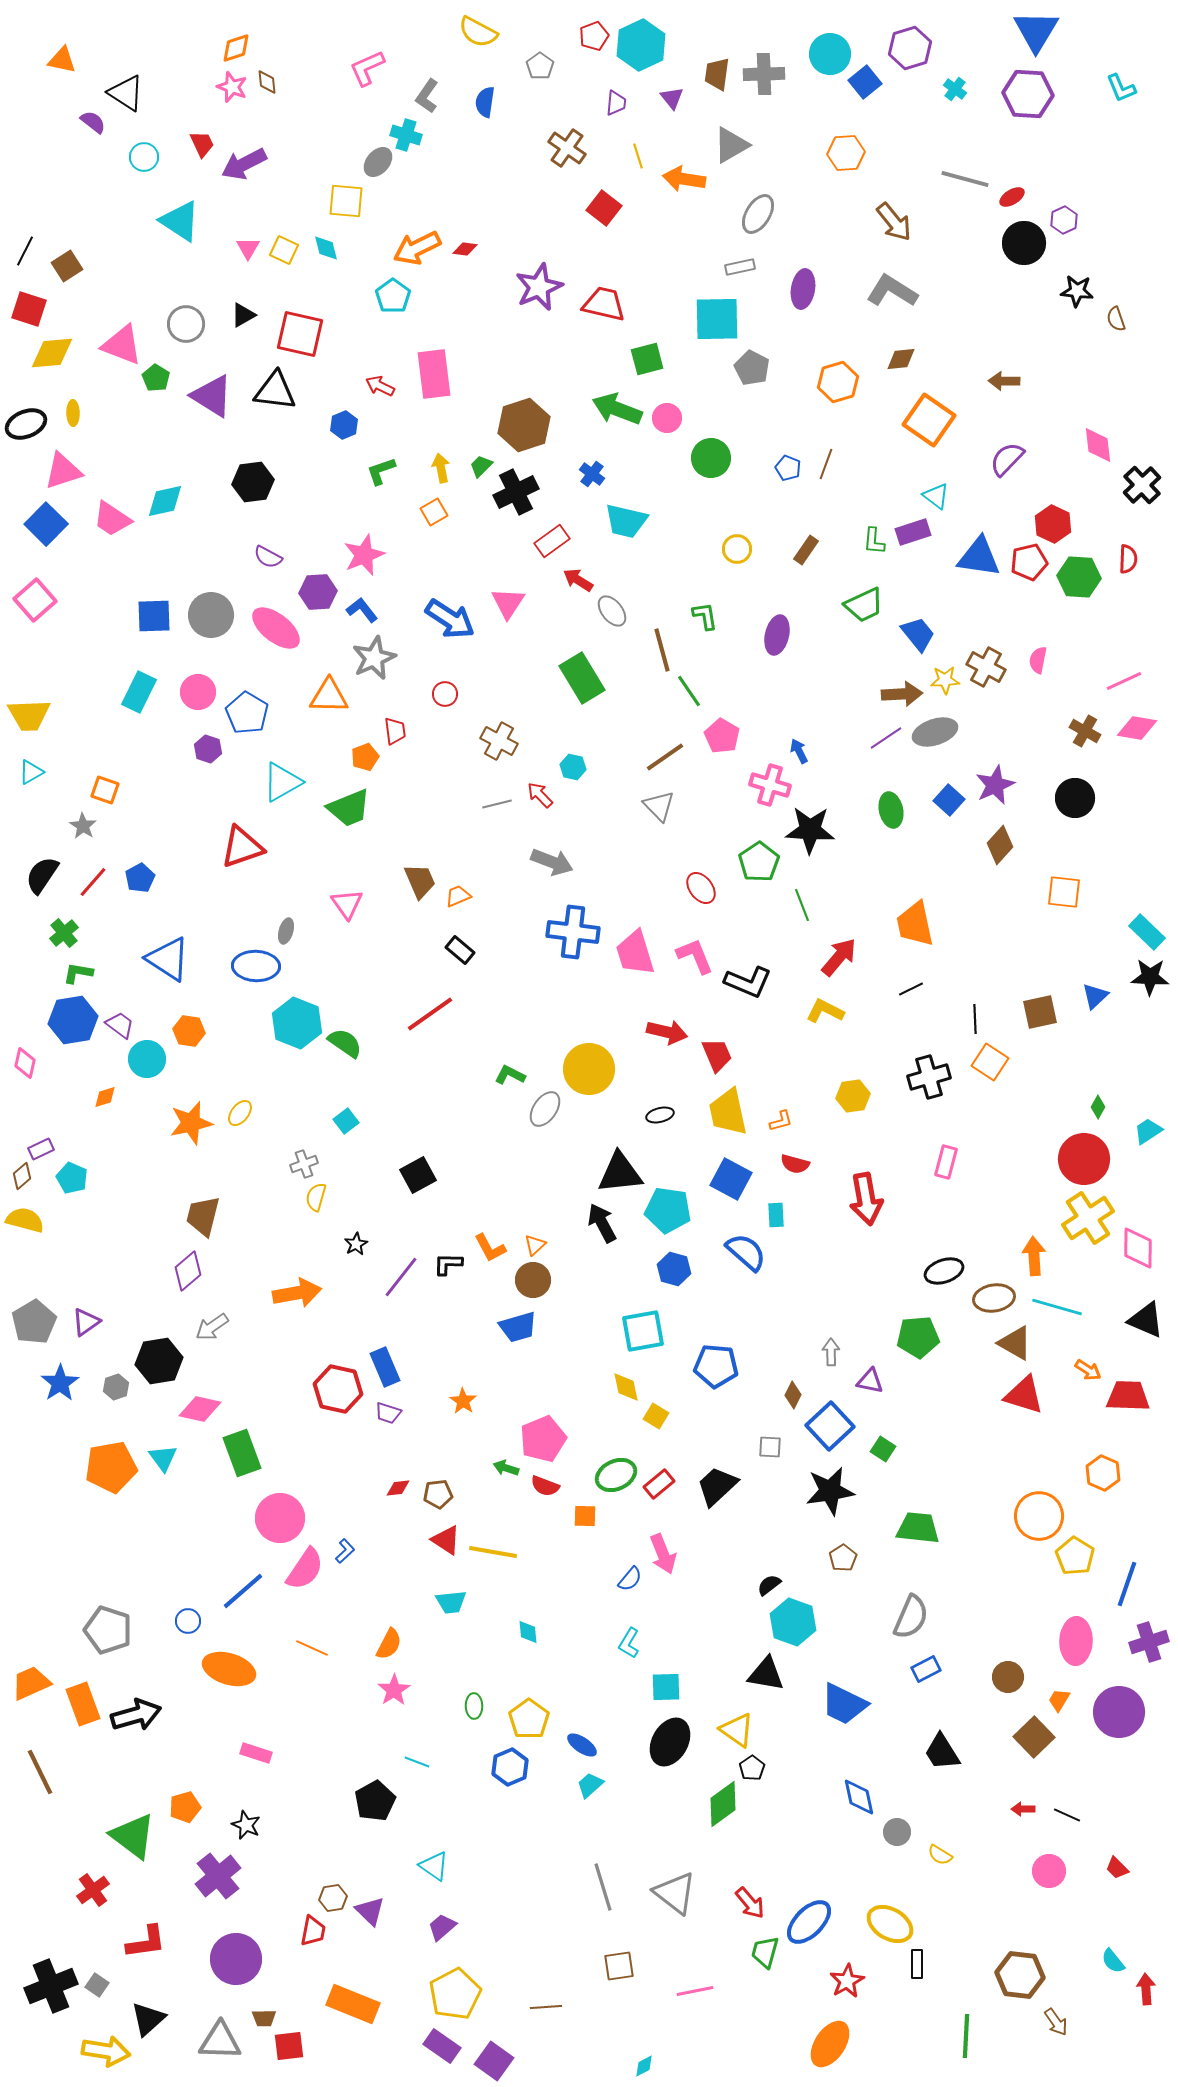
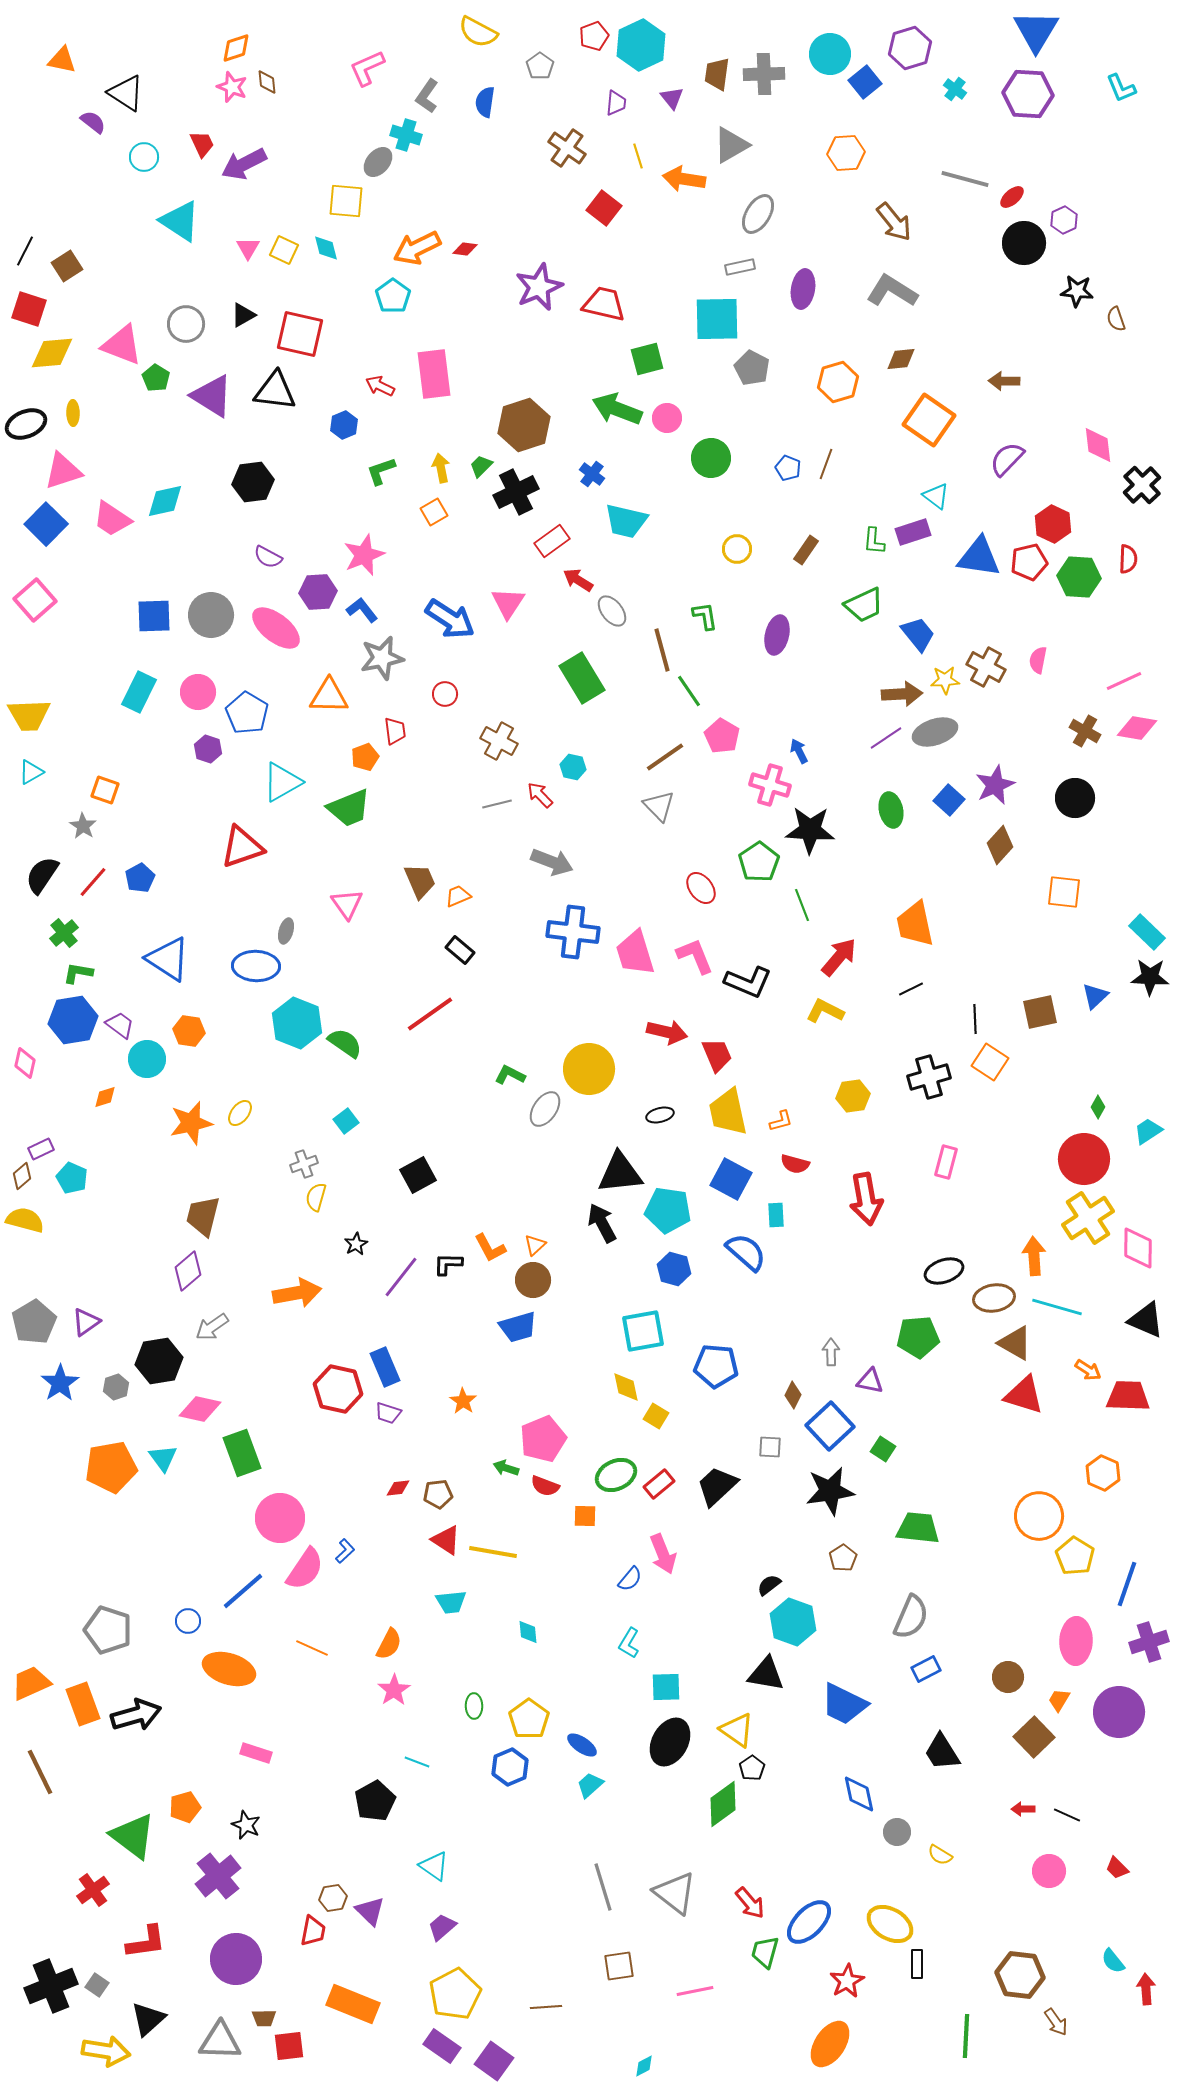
red ellipse at (1012, 197): rotated 10 degrees counterclockwise
gray star at (374, 658): moved 8 px right; rotated 12 degrees clockwise
blue diamond at (859, 1797): moved 3 px up
